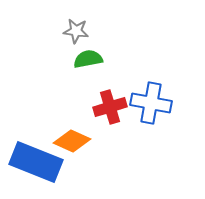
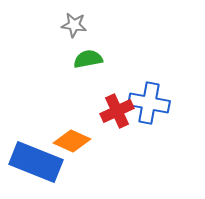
gray star: moved 2 px left, 6 px up
blue cross: moved 2 px left
red cross: moved 7 px right, 4 px down; rotated 8 degrees counterclockwise
